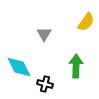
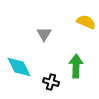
yellow semicircle: rotated 102 degrees counterclockwise
black cross: moved 6 px right, 2 px up
